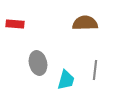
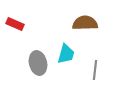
red rectangle: rotated 18 degrees clockwise
cyan trapezoid: moved 26 px up
